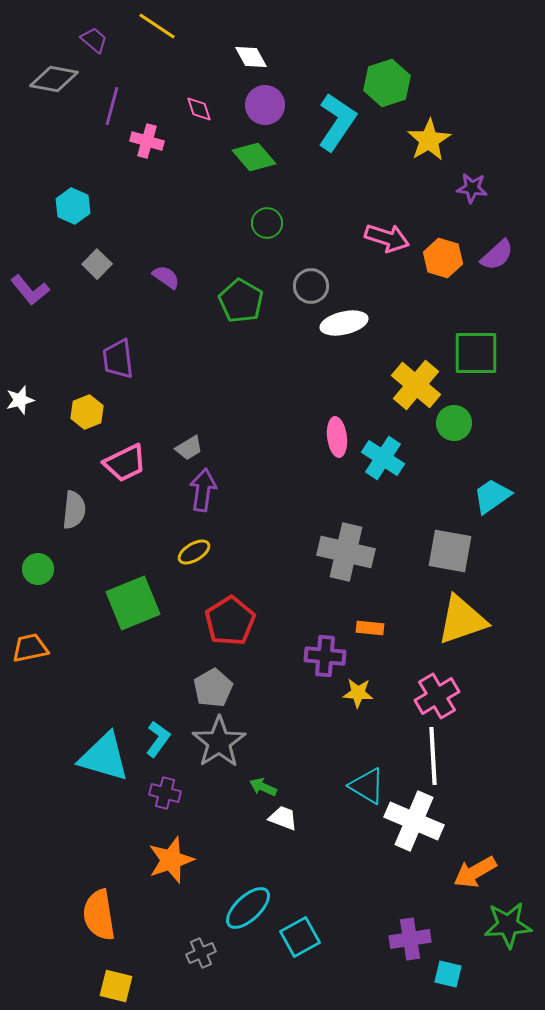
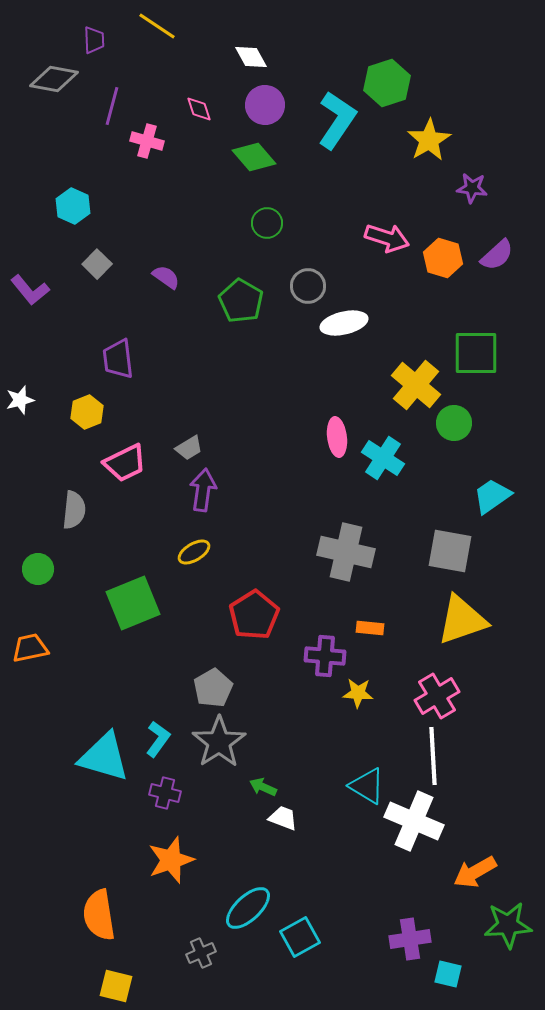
purple trapezoid at (94, 40): rotated 48 degrees clockwise
cyan L-shape at (337, 122): moved 2 px up
gray circle at (311, 286): moved 3 px left
red pentagon at (230, 621): moved 24 px right, 6 px up
